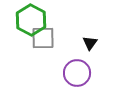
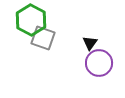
gray square: rotated 20 degrees clockwise
purple circle: moved 22 px right, 10 px up
